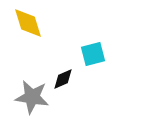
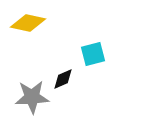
yellow diamond: rotated 60 degrees counterclockwise
gray star: rotated 12 degrees counterclockwise
